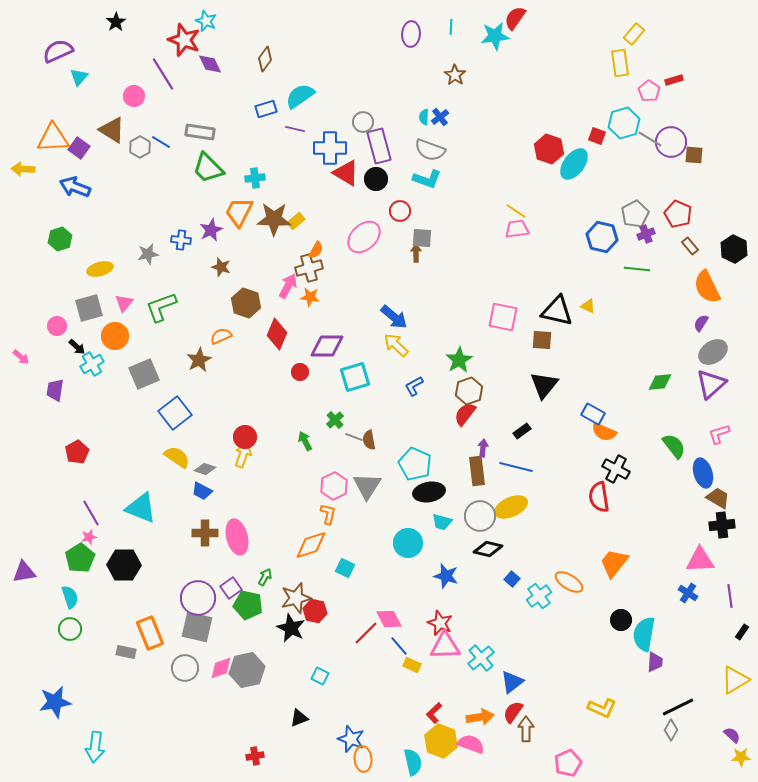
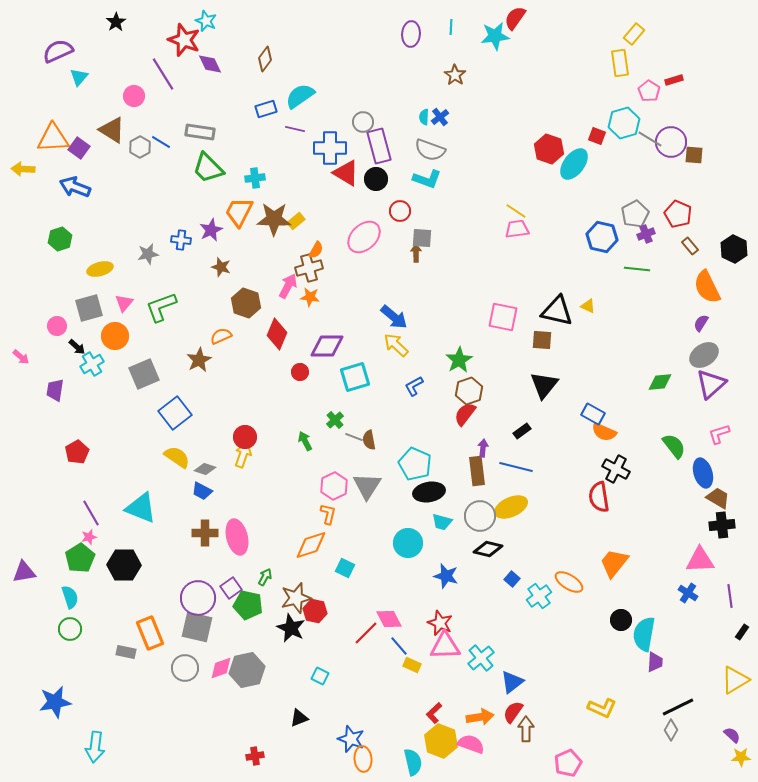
gray ellipse at (713, 352): moved 9 px left, 3 px down
